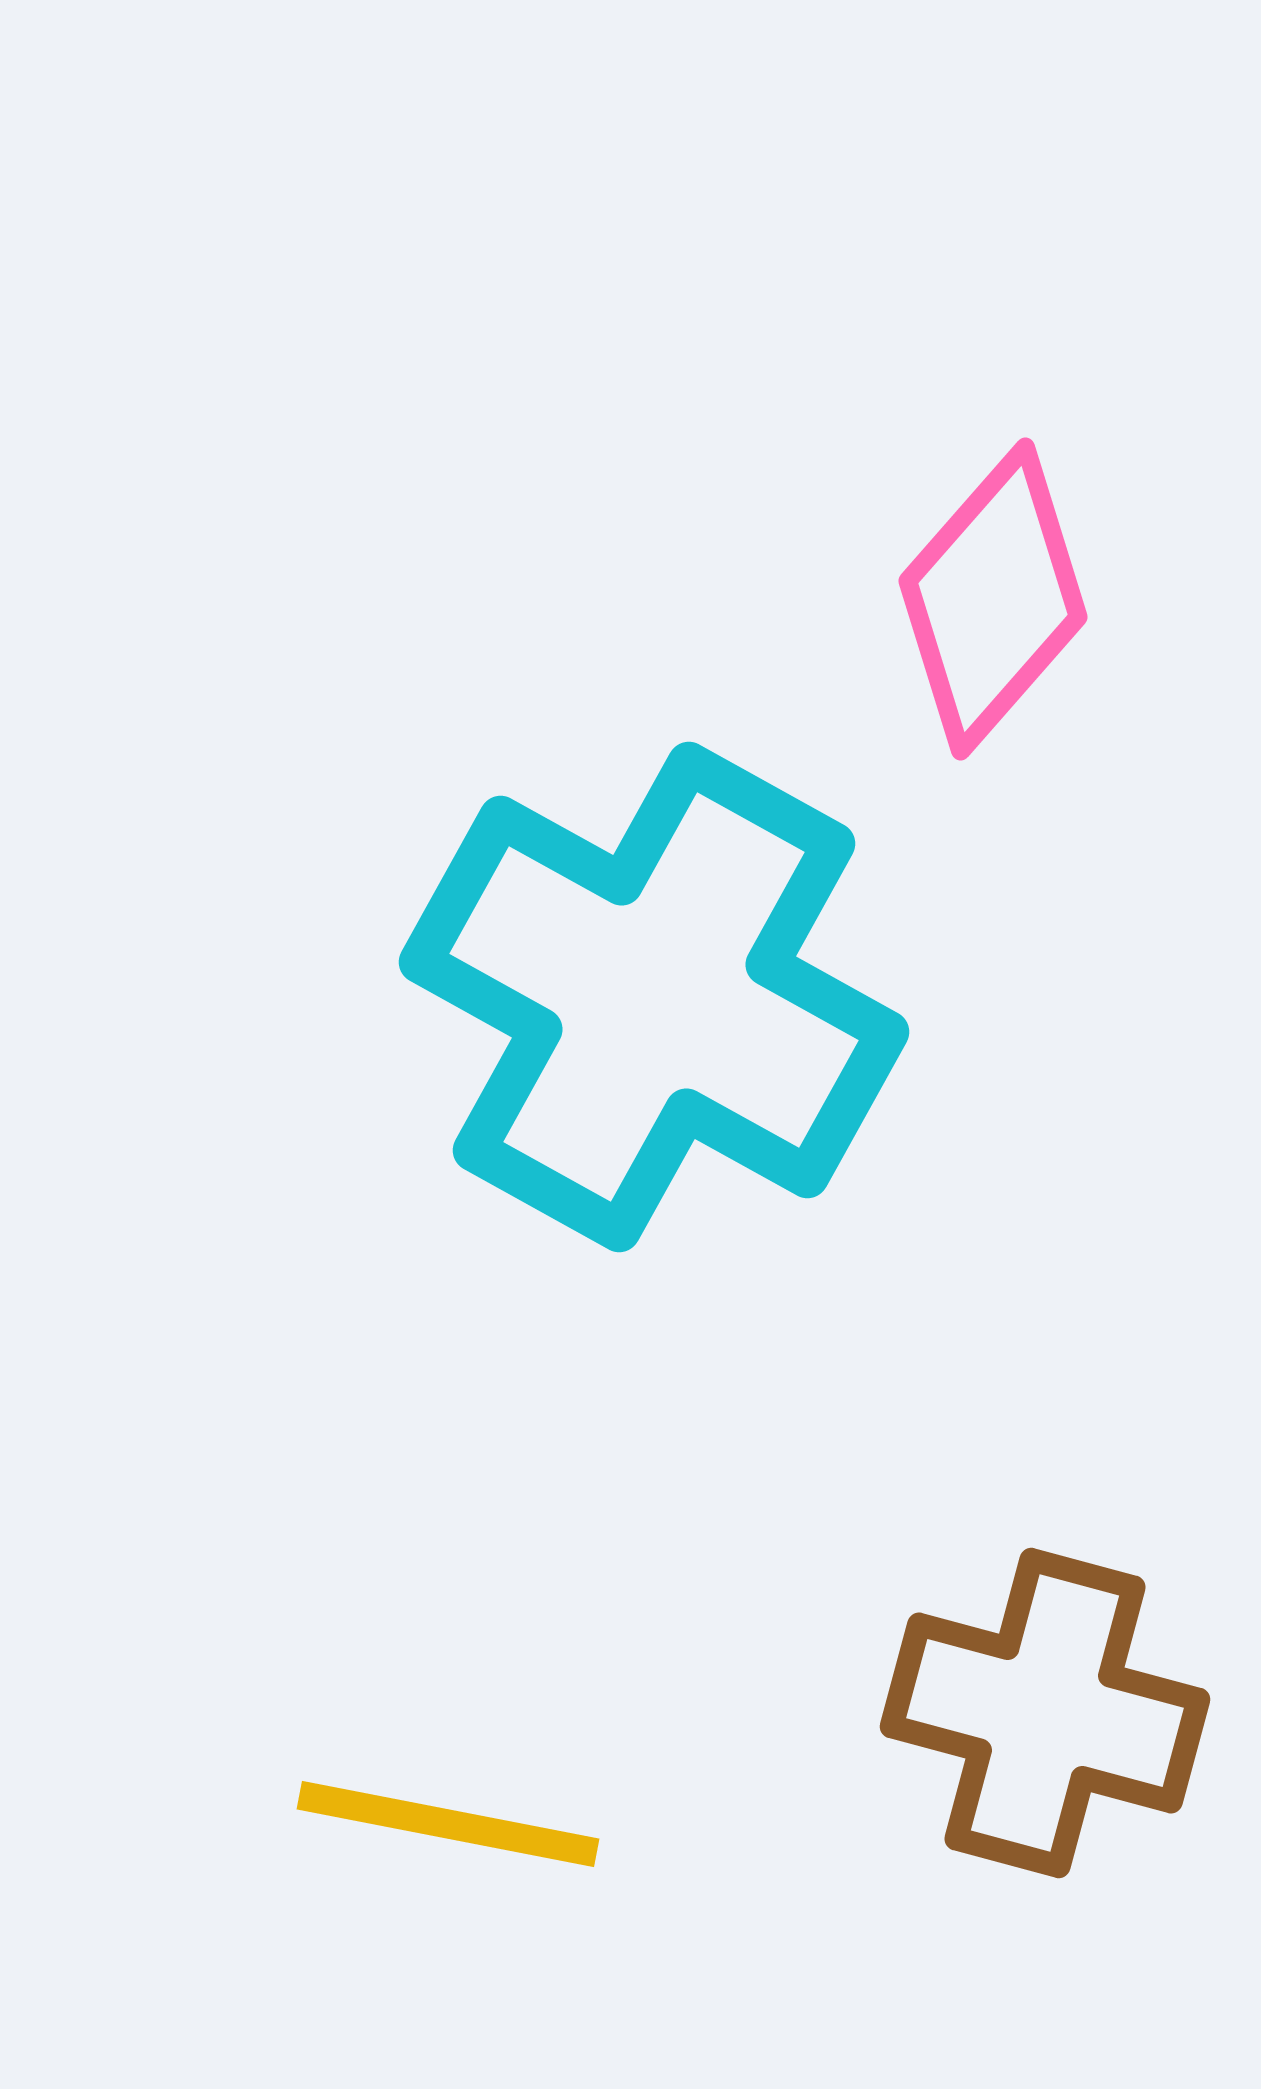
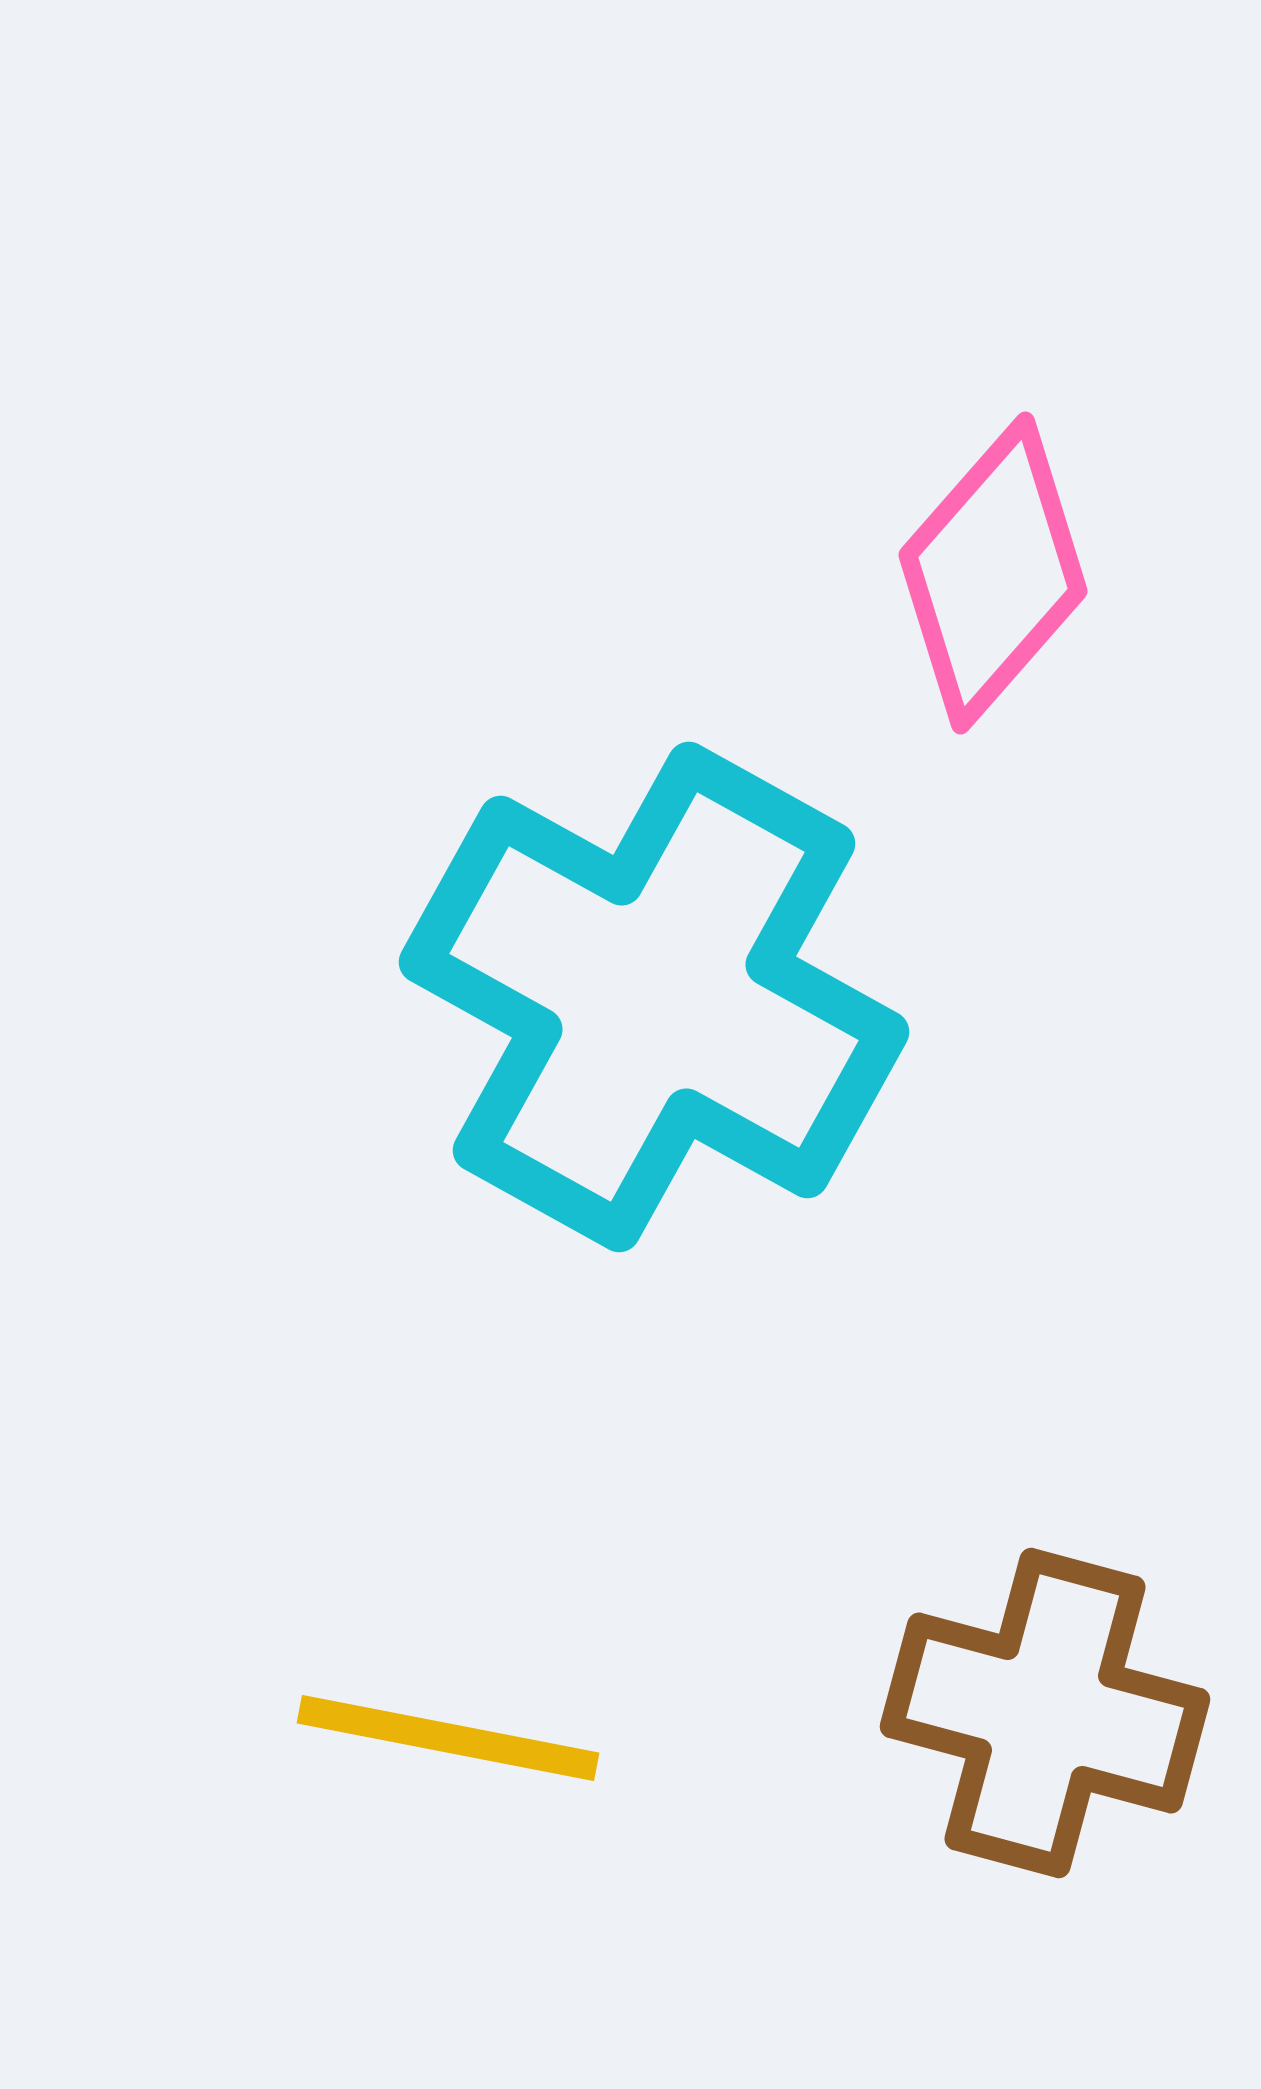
pink diamond: moved 26 px up
yellow line: moved 86 px up
